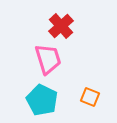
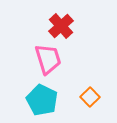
orange square: rotated 24 degrees clockwise
